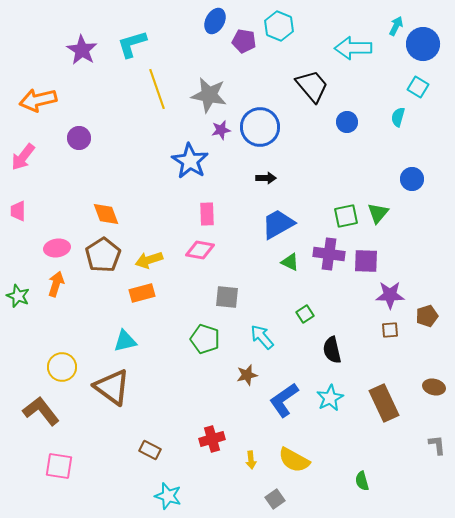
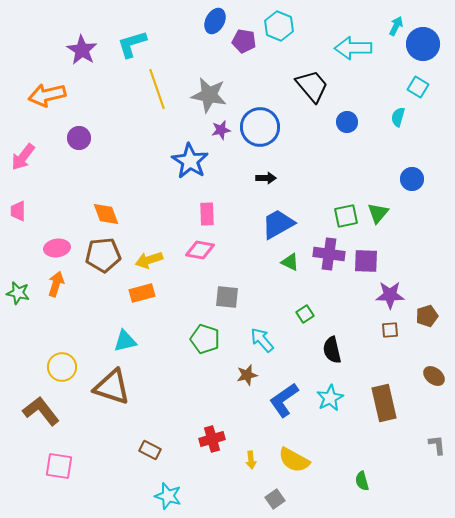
orange arrow at (38, 100): moved 9 px right, 5 px up
brown pentagon at (103, 255): rotated 28 degrees clockwise
green star at (18, 296): moved 3 px up; rotated 10 degrees counterclockwise
cyan arrow at (262, 337): moved 3 px down
brown triangle at (112, 387): rotated 18 degrees counterclockwise
brown ellipse at (434, 387): moved 11 px up; rotated 25 degrees clockwise
brown rectangle at (384, 403): rotated 12 degrees clockwise
